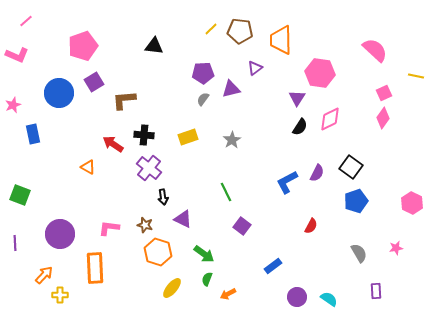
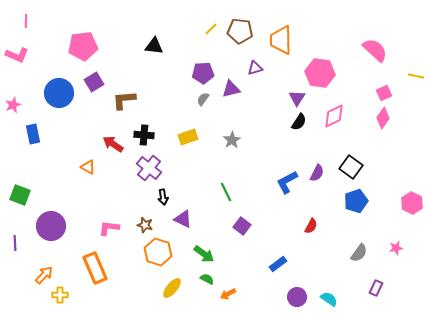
pink line at (26, 21): rotated 48 degrees counterclockwise
pink pentagon at (83, 46): rotated 12 degrees clockwise
purple triangle at (255, 68): rotated 21 degrees clockwise
pink diamond at (330, 119): moved 4 px right, 3 px up
black semicircle at (300, 127): moved 1 px left, 5 px up
purple circle at (60, 234): moved 9 px left, 8 px up
gray semicircle at (359, 253): rotated 66 degrees clockwise
blue rectangle at (273, 266): moved 5 px right, 2 px up
orange rectangle at (95, 268): rotated 20 degrees counterclockwise
green semicircle at (207, 279): rotated 96 degrees clockwise
purple rectangle at (376, 291): moved 3 px up; rotated 28 degrees clockwise
